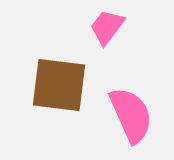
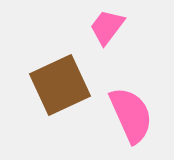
brown square: moved 1 px right; rotated 32 degrees counterclockwise
